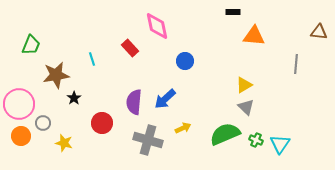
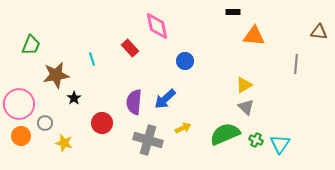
gray circle: moved 2 px right
